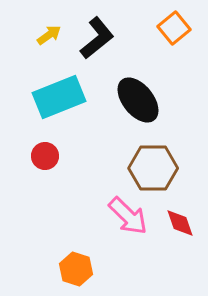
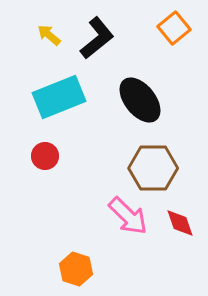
yellow arrow: rotated 105 degrees counterclockwise
black ellipse: moved 2 px right
